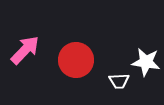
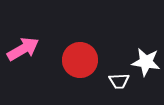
pink arrow: moved 2 px left, 1 px up; rotated 16 degrees clockwise
red circle: moved 4 px right
